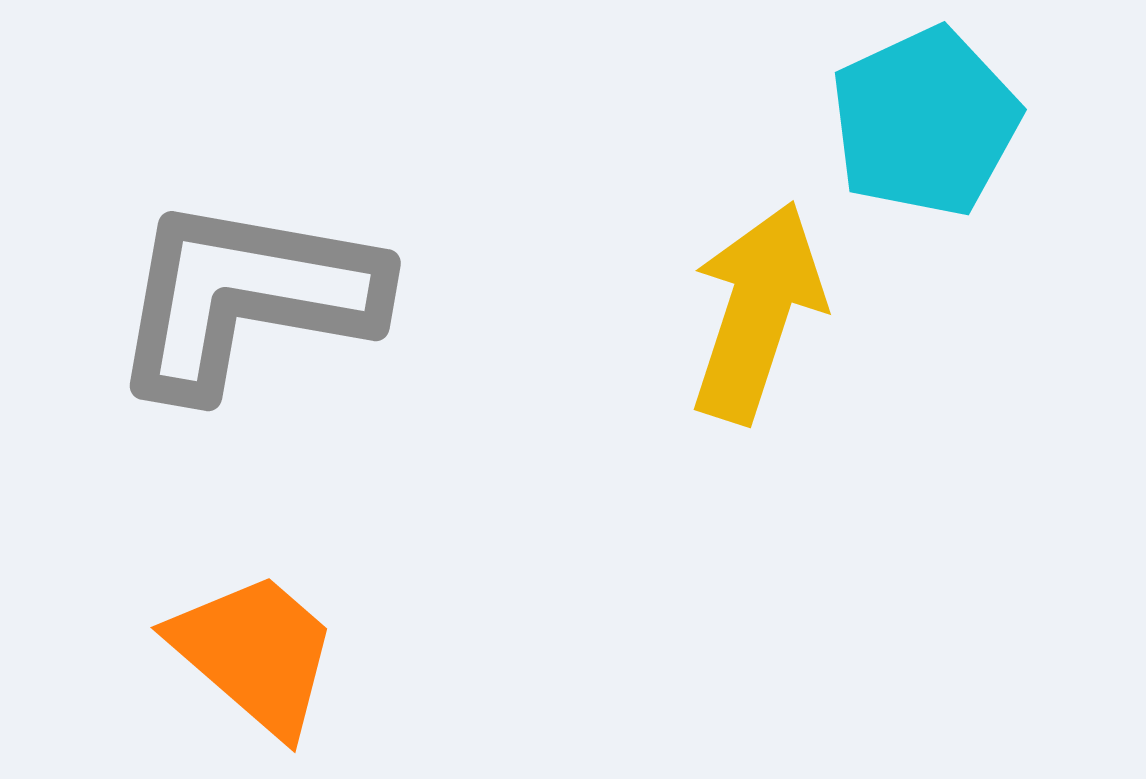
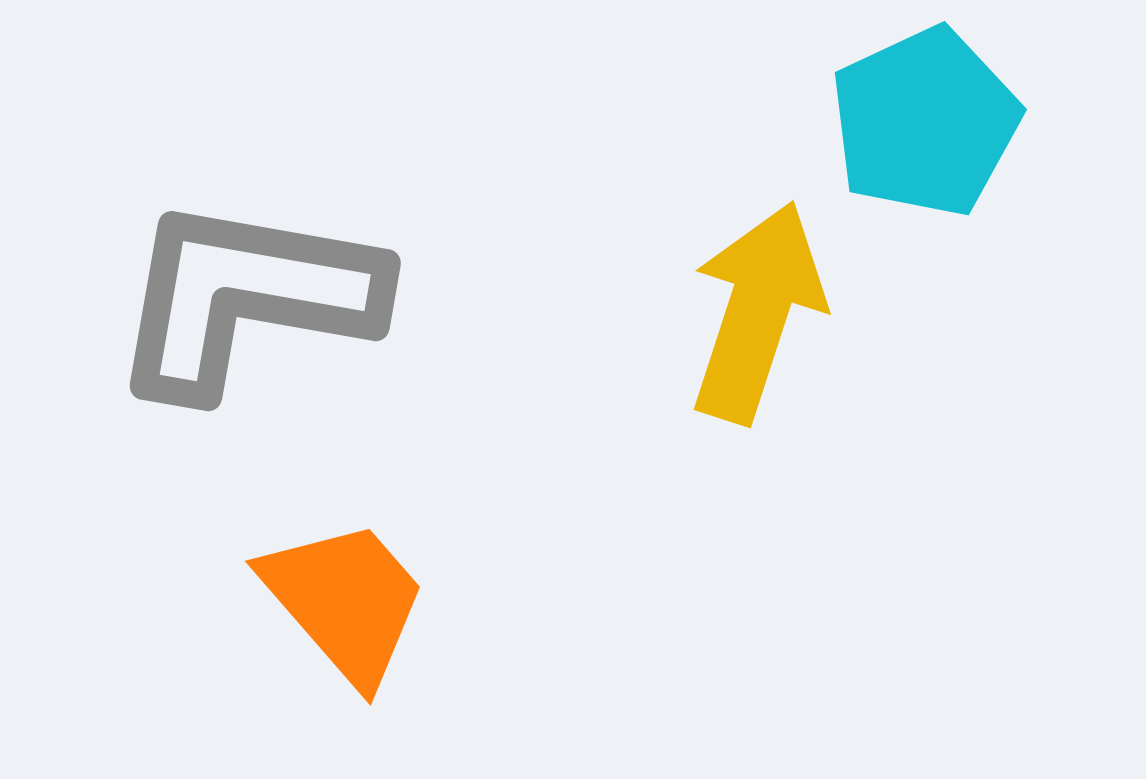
orange trapezoid: moved 90 px right, 52 px up; rotated 8 degrees clockwise
